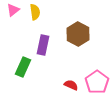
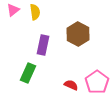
green rectangle: moved 5 px right, 6 px down
